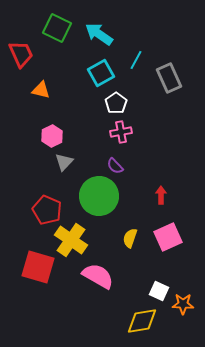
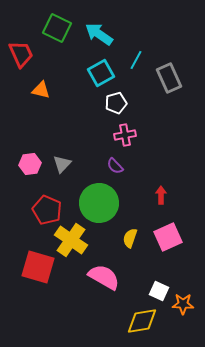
white pentagon: rotated 20 degrees clockwise
pink cross: moved 4 px right, 3 px down
pink hexagon: moved 22 px left, 28 px down; rotated 20 degrees clockwise
gray triangle: moved 2 px left, 2 px down
green circle: moved 7 px down
pink semicircle: moved 6 px right, 1 px down
